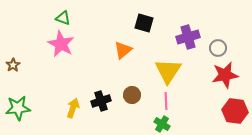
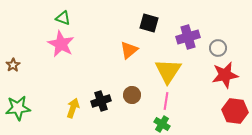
black square: moved 5 px right
orange triangle: moved 6 px right
pink line: rotated 12 degrees clockwise
